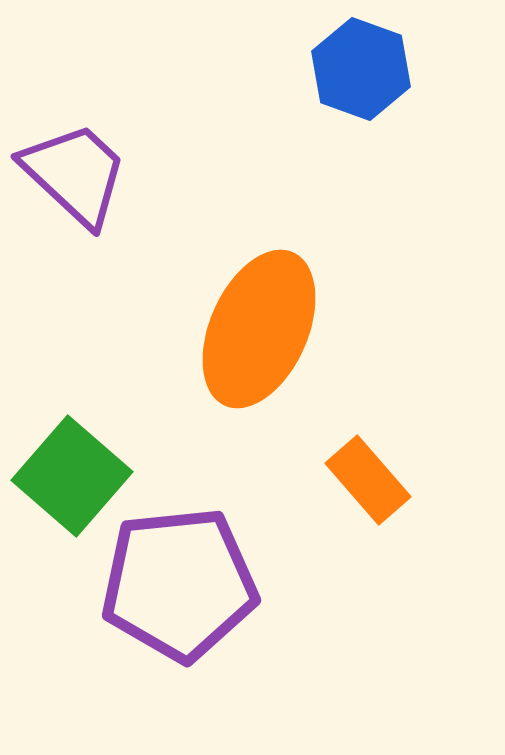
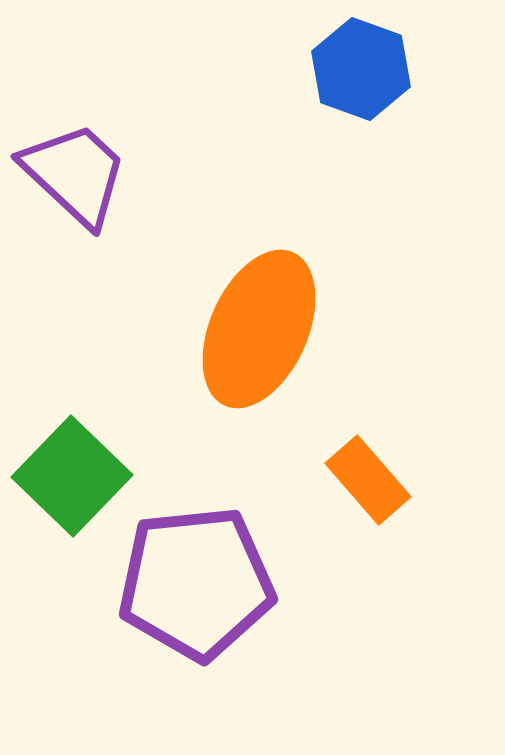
green square: rotated 3 degrees clockwise
purple pentagon: moved 17 px right, 1 px up
